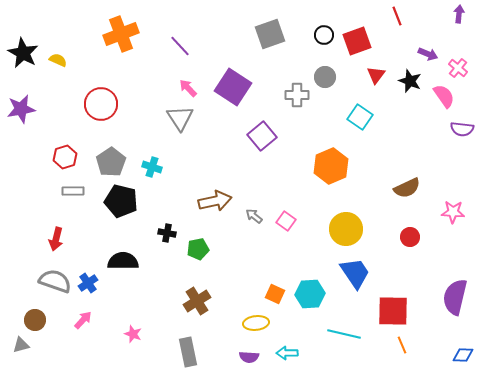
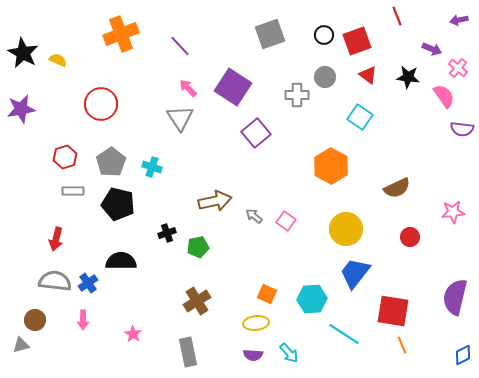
purple arrow at (459, 14): moved 6 px down; rotated 108 degrees counterclockwise
purple arrow at (428, 54): moved 4 px right, 5 px up
red triangle at (376, 75): moved 8 px left; rotated 30 degrees counterclockwise
black star at (410, 81): moved 2 px left, 4 px up; rotated 15 degrees counterclockwise
purple square at (262, 136): moved 6 px left, 3 px up
orange hexagon at (331, 166): rotated 8 degrees counterclockwise
brown semicircle at (407, 188): moved 10 px left
black pentagon at (121, 201): moved 3 px left, 3 px down
pink star at (453, 212): rotated 10 degrees counterclockwise
black cross at (167, 233): rotated 30 degrees counterclockwise
green pentagon at (198, 249): moved 2 px up
black semicircle at (123, 261): moved 2 px left
blue trapezoid at (355, 273): rotated 108 degrees counterclockwise
gray semicircle at (55, 281): rotated 12 degrees counterclockwise
orange square at (275, 294): moved 8 px left
cyan hexagon at (310, 294): moved 2 px right, 5 px down
red square at (393, 311): rotated 8 degrees clockwise
pink arrow at (83, 320): rotated 138 degrees clockwise
pink star at (133, 334): rotated 12 degrees clockwise
cyan line at (344, 334): rotated 20 degrees clockwise
cyan arrow at (287, 353): moved 2 px right; rotated 130 degrees counterclockwise
blue diamond at (463, 355): rotated 30 degrees counterclockwise
purple semicircle at (249, 357): moved 4 px right, 2 px up
